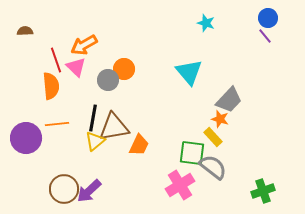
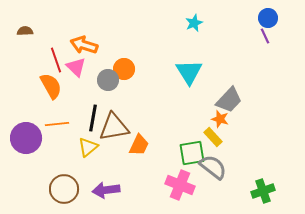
cyan star: moved 12 px left; rotated 30 degrees clockwise
purple line: rotated 14 degrees clockwise
orange arrow: rotated 48 degrees clockwise
cyan triangle: rotated 8 degrees clockwise
orange semicircle: rotated 24 degrees counterclockwise
yellow triangle: moved 7 px left, 6 px down
green square: rotated 16 degrees counterclockwise
pink cross: rotated 36 degrees counterclockwise
purple arrow: moved 17 px right, 1 px up; rotated 36 degrees clockwise
